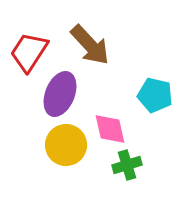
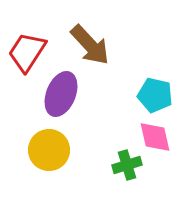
red trapezoid: moved 2 px left
purple ellipse: moved 1 px right
pink diamond: moved 45 px right, 8 px down
yellow circle: moved 17 px left, 5 px down
